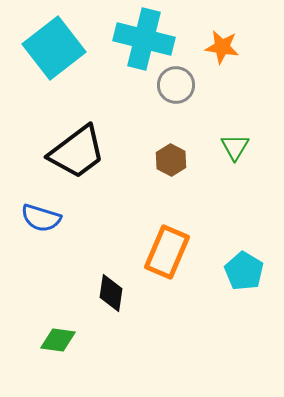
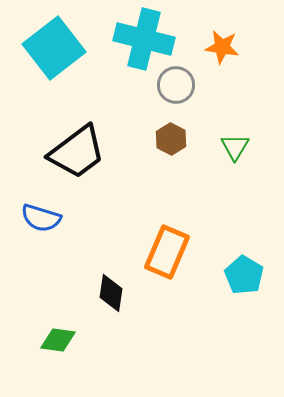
brown hexagon: moved 21 px up
cyan pentagon: moved 4 px down
